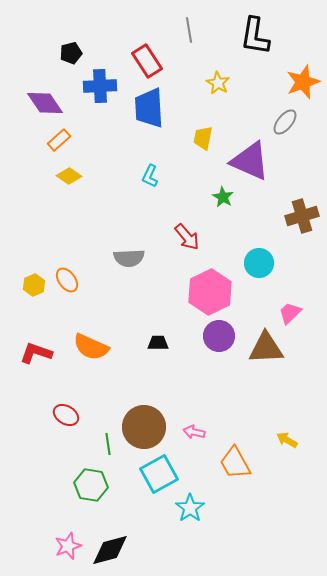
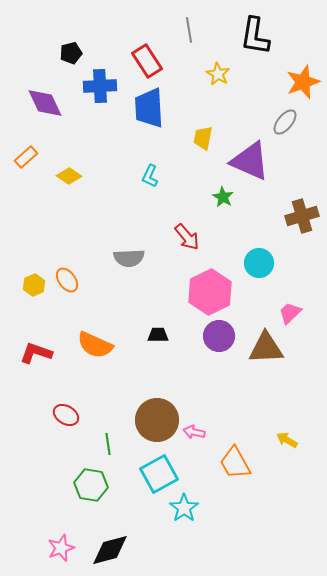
yellow star: moved 9 px up
purple diamond: rotated 9 degrees clockwise
orange rectangle: moved 33 px left, 17 px down
black trapezoid: moved 8 px up
orange semicircle: moved 4 px right, 2 px up
brown circle: moved 13 px right, 7 px up
cyan star: moved 6 px left
pink star: moved 7 px left, 2 px down
